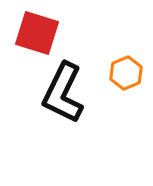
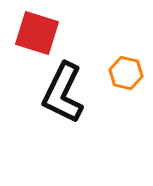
orange hexagon: rotated 24 degrees counterclockwise
